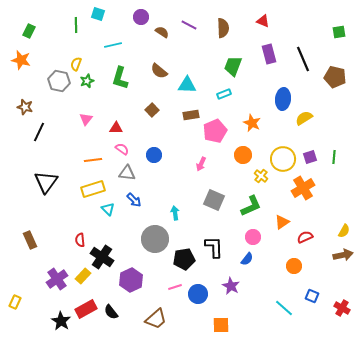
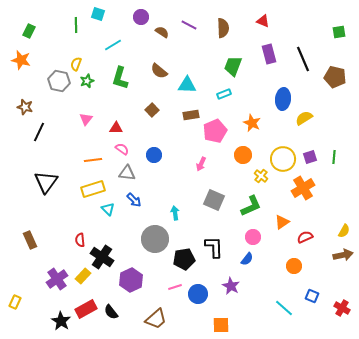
cyan line at (113, 45): rotated 18 degrees counterclockwise
